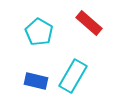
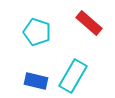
cyan pentagon: moved 2 px left; rotated 12 degrees counterclockwise
